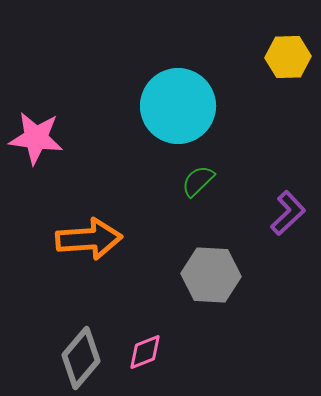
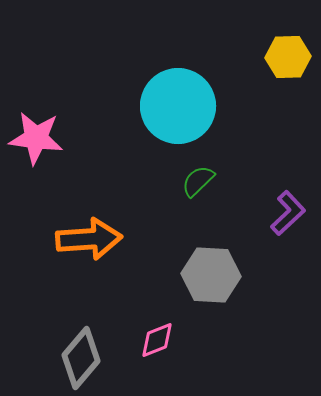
pink diamond: moved 12 px right, 12 px up
